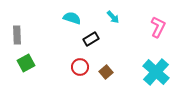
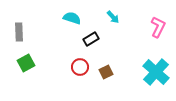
gray rectangle: moved 2 px right, 3 px up
brown square: rotated 16 degrees clockwise
